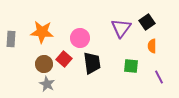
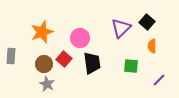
black square: rotated 14 degrees counterclockwise
purple triangle: rotated 10 degrees clockwise
orange star: rotated 25 degrees counterclockwise
gray rectangle: moved 17 px down
purple line: moved 3 px down; rotated 72 degrees clockwise
